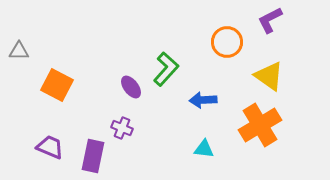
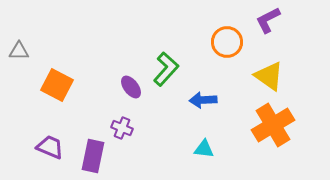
purple L-shape: moved 2 px left
orange cross: moved 13 px right
